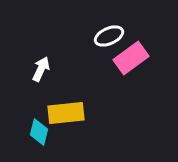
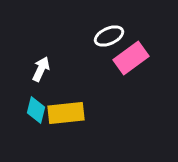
cyan diamond: moved 3 px left, 22 px up
